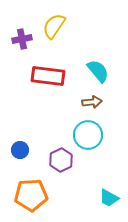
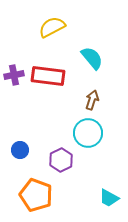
yellow semicircle: moved 2 px left, 1 px down; rotated 28 degrees clockwise
purple cross: moved 8 px left, 36 px down
cyan semicircle: moved 6 px left, 13 px up
brown arrow: moved 2 px up; rotated 66 degrees counterclockwise
cyan circle: moved 2 px up
orange pentagon: moved 5 px right; rotated 24 degrees clockwise
